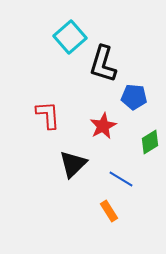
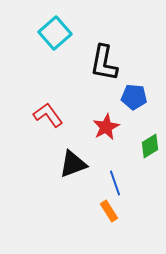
cyan square: moved 15 px left, 4 px up
black L-shape: moved 1 px right, 1 px up; rotated 6 degrees counterclockwise
red L-shape: rotated 32 degrees counterclockwise
red star: moved 3 px right, 1 px down
green diamond: moved 4 px down
black triangle: rotated 24 degrees clockwise
blue line: moved 6 px left, 4 px down; rotated 40 degrees clockwise
